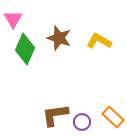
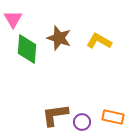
green diamond: moved 2 px right; rotated 20 degrees counterclockwise
orange rectangle: rotated 30 degrees counterclockwise
